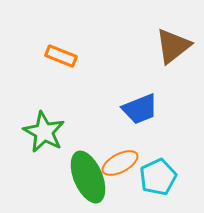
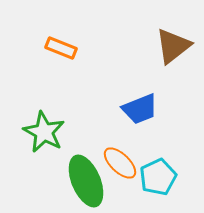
orange rectangle: moved 8 px up
orange ellipse: rotated 72 degrees clockwise
green ellipse: moved 2 px left, 4 px down
